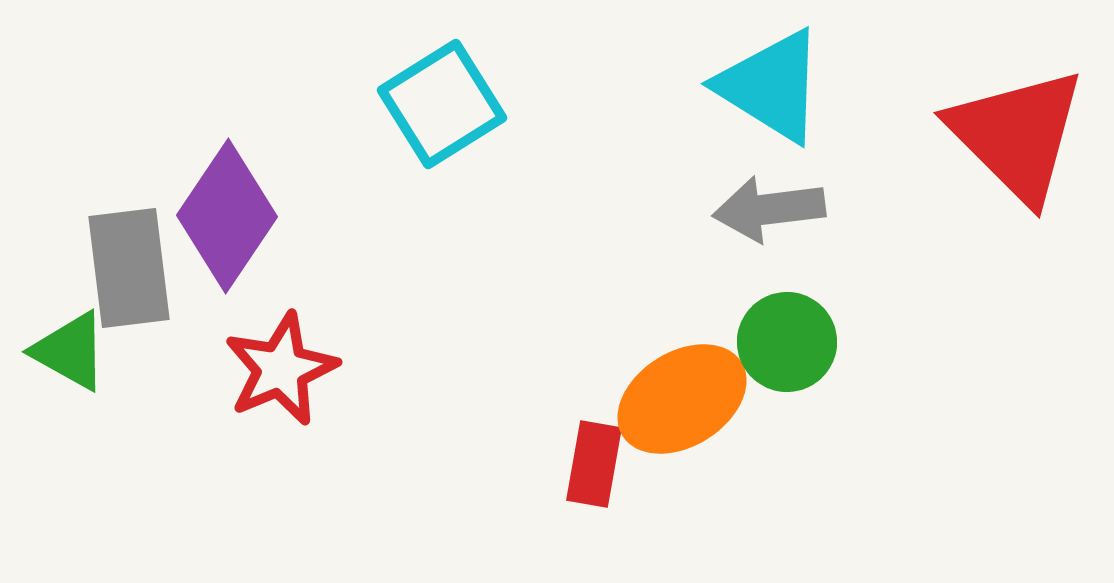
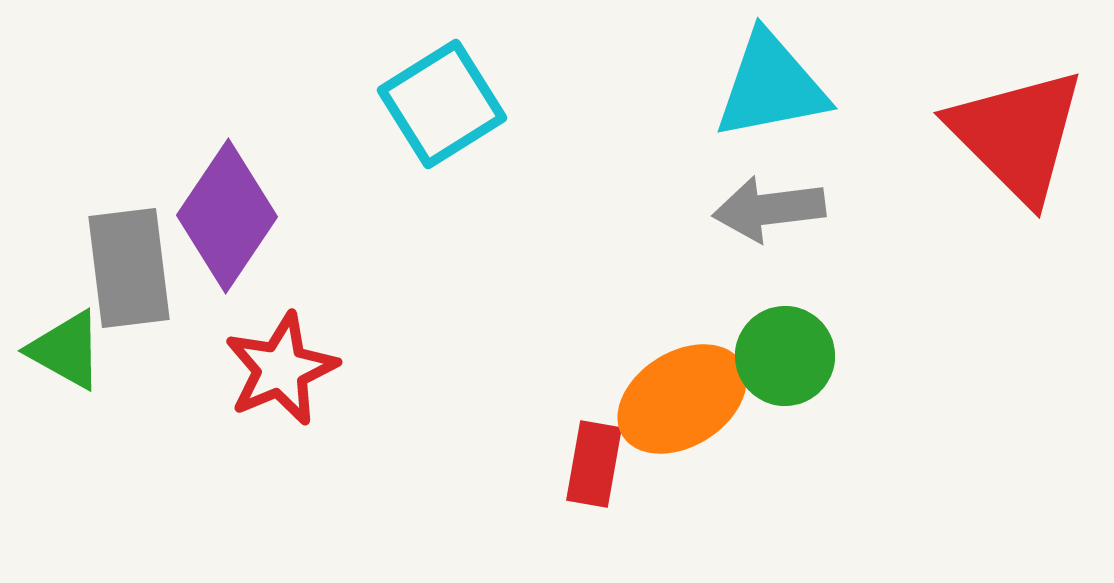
cyan triangle: rotated 43 degrees counterclockwise
green circle: moved 2 px left, 14 px down
green triangle: moved 4 px left, 1 px up
